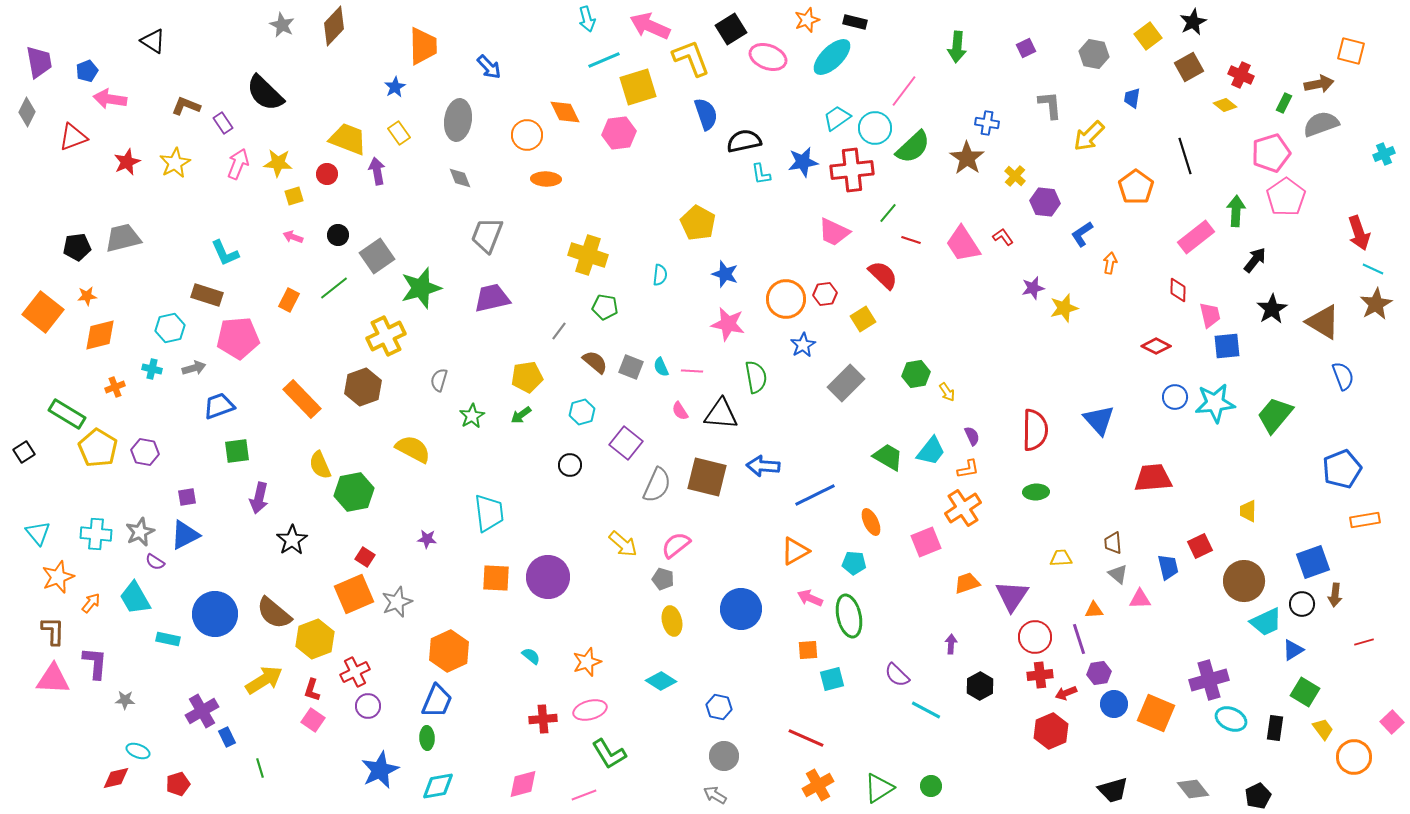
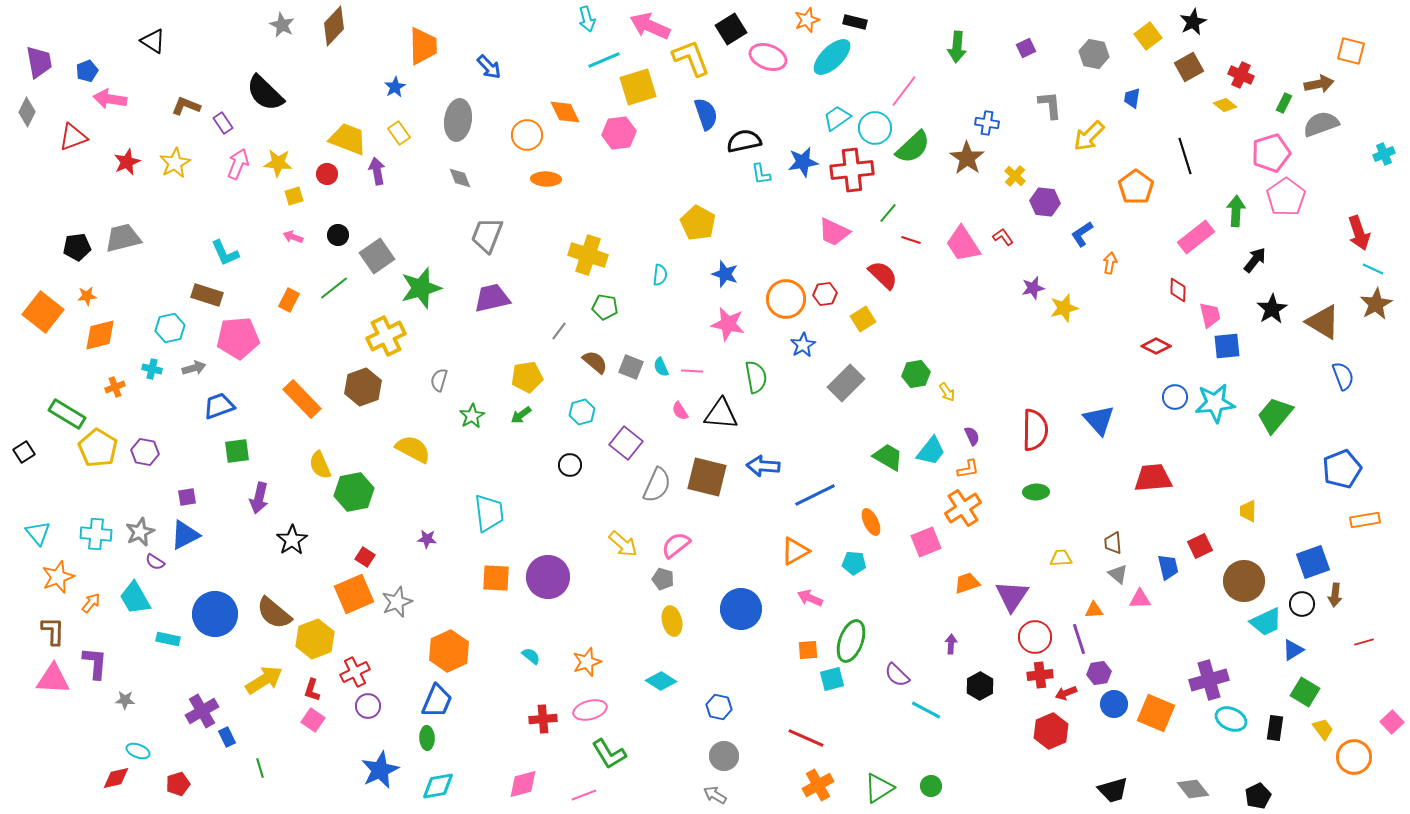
green ellipse at (849, 616): moved 2 px right, 25 px down; rotated 33 degrees clockwise
